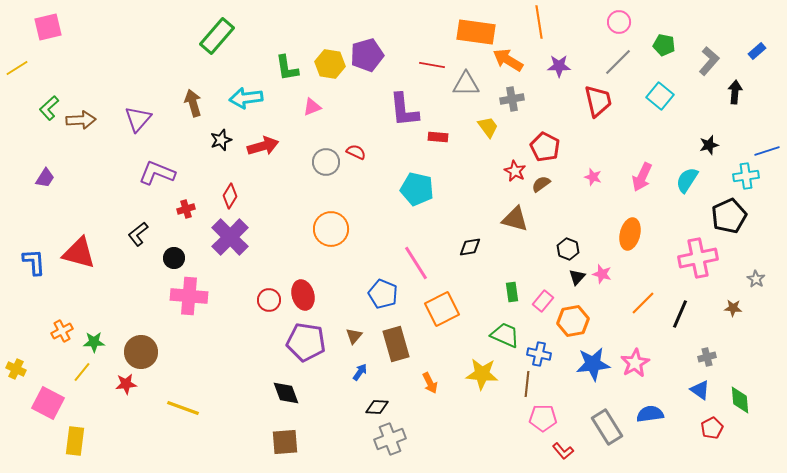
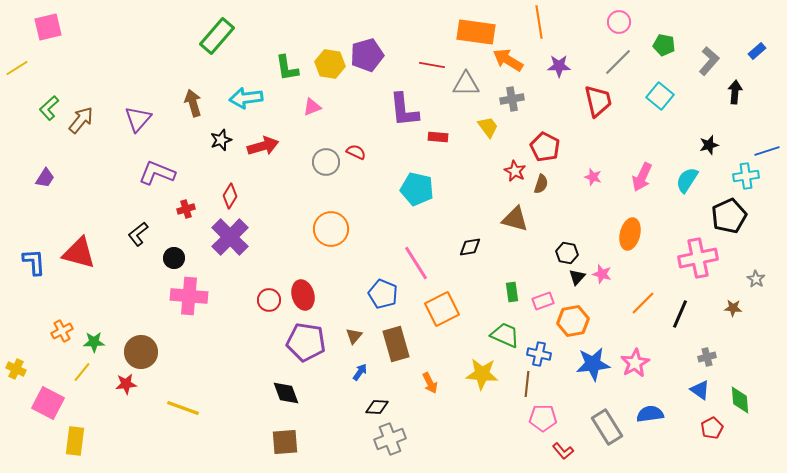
brown arrow at (81, 120): rotated 48 degrees counterclockwise
brown semicircle at (541, 184): rotated 144 degrees clockwise
black hexagon at (568, 249): moved 1 px left, 4 px down; rotated 10 degrees counterclockwise
pink rectangle at (543, 301): rotated 30 degrees clockwise
